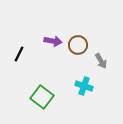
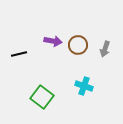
black line: rotated 49 degrees clockwise
gray arrow: moved 4 px right, 12 px up; rotated 49 degrees clockwise
